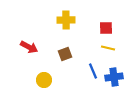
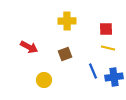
yellow cross: moved 1 px right, 1 px down
red square: moved 1 px down
